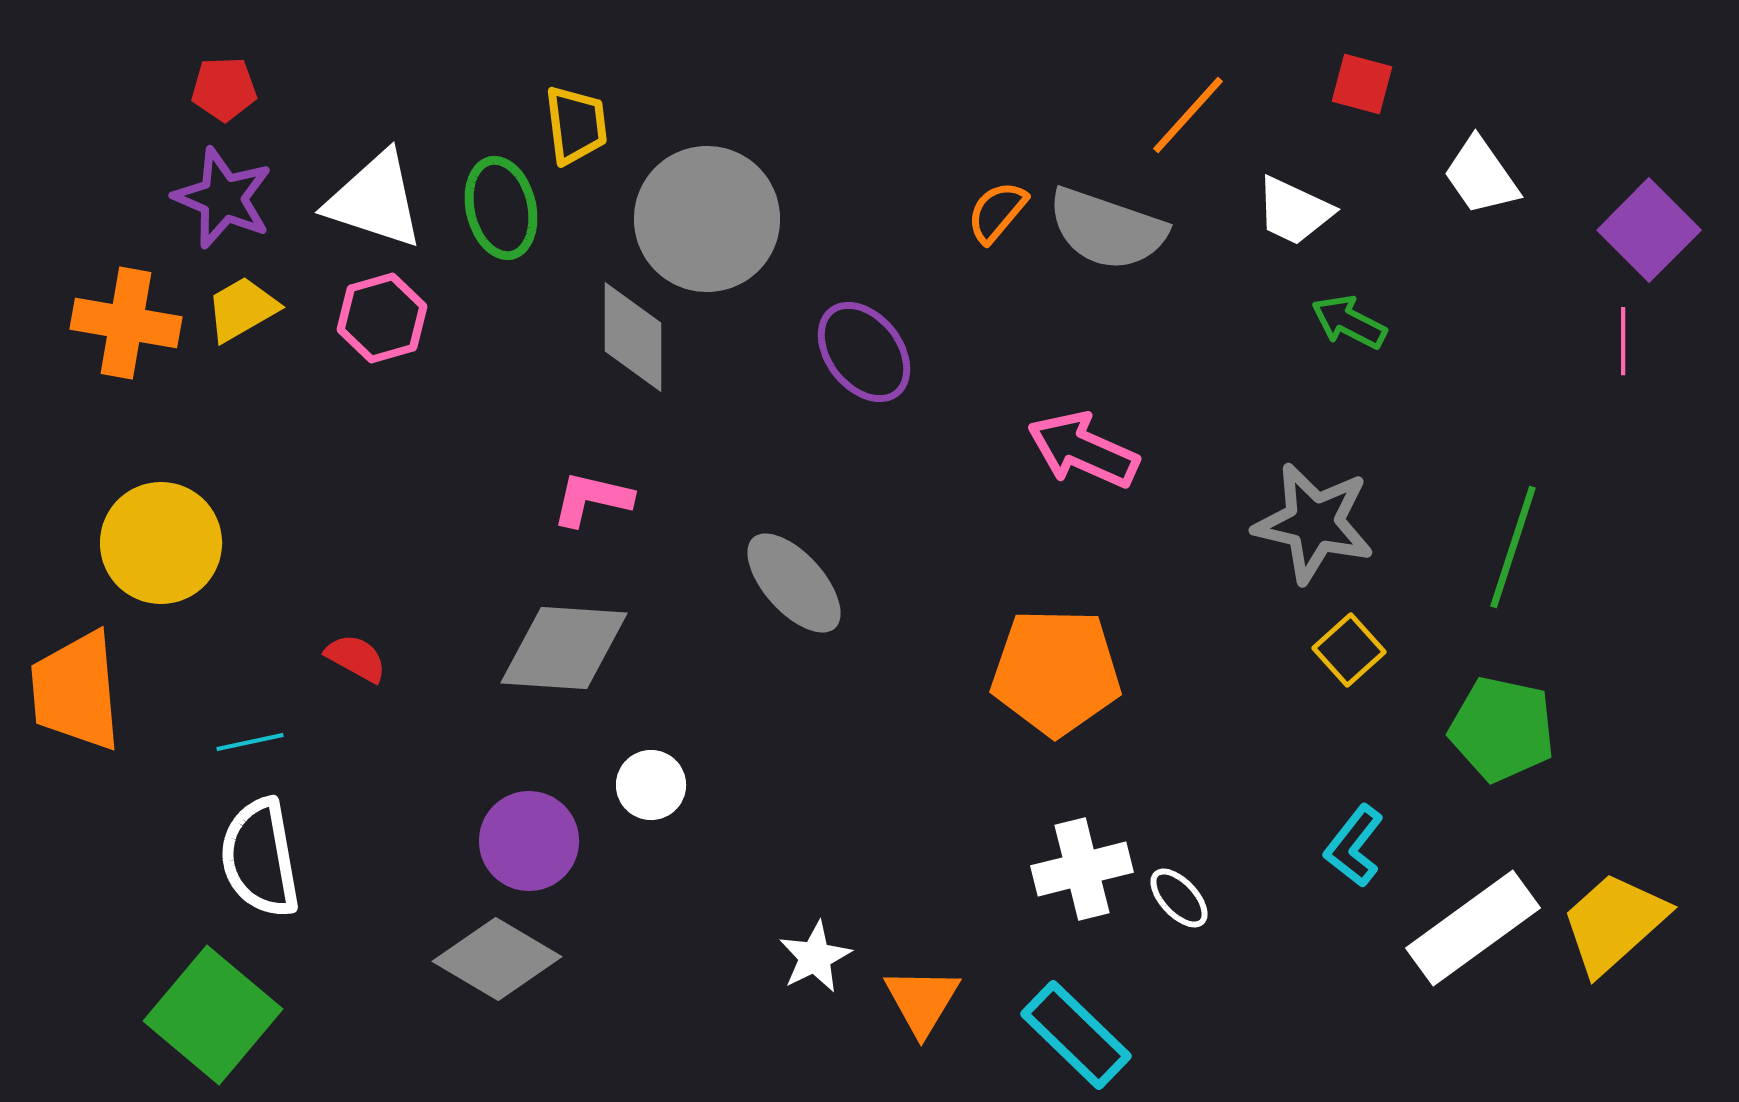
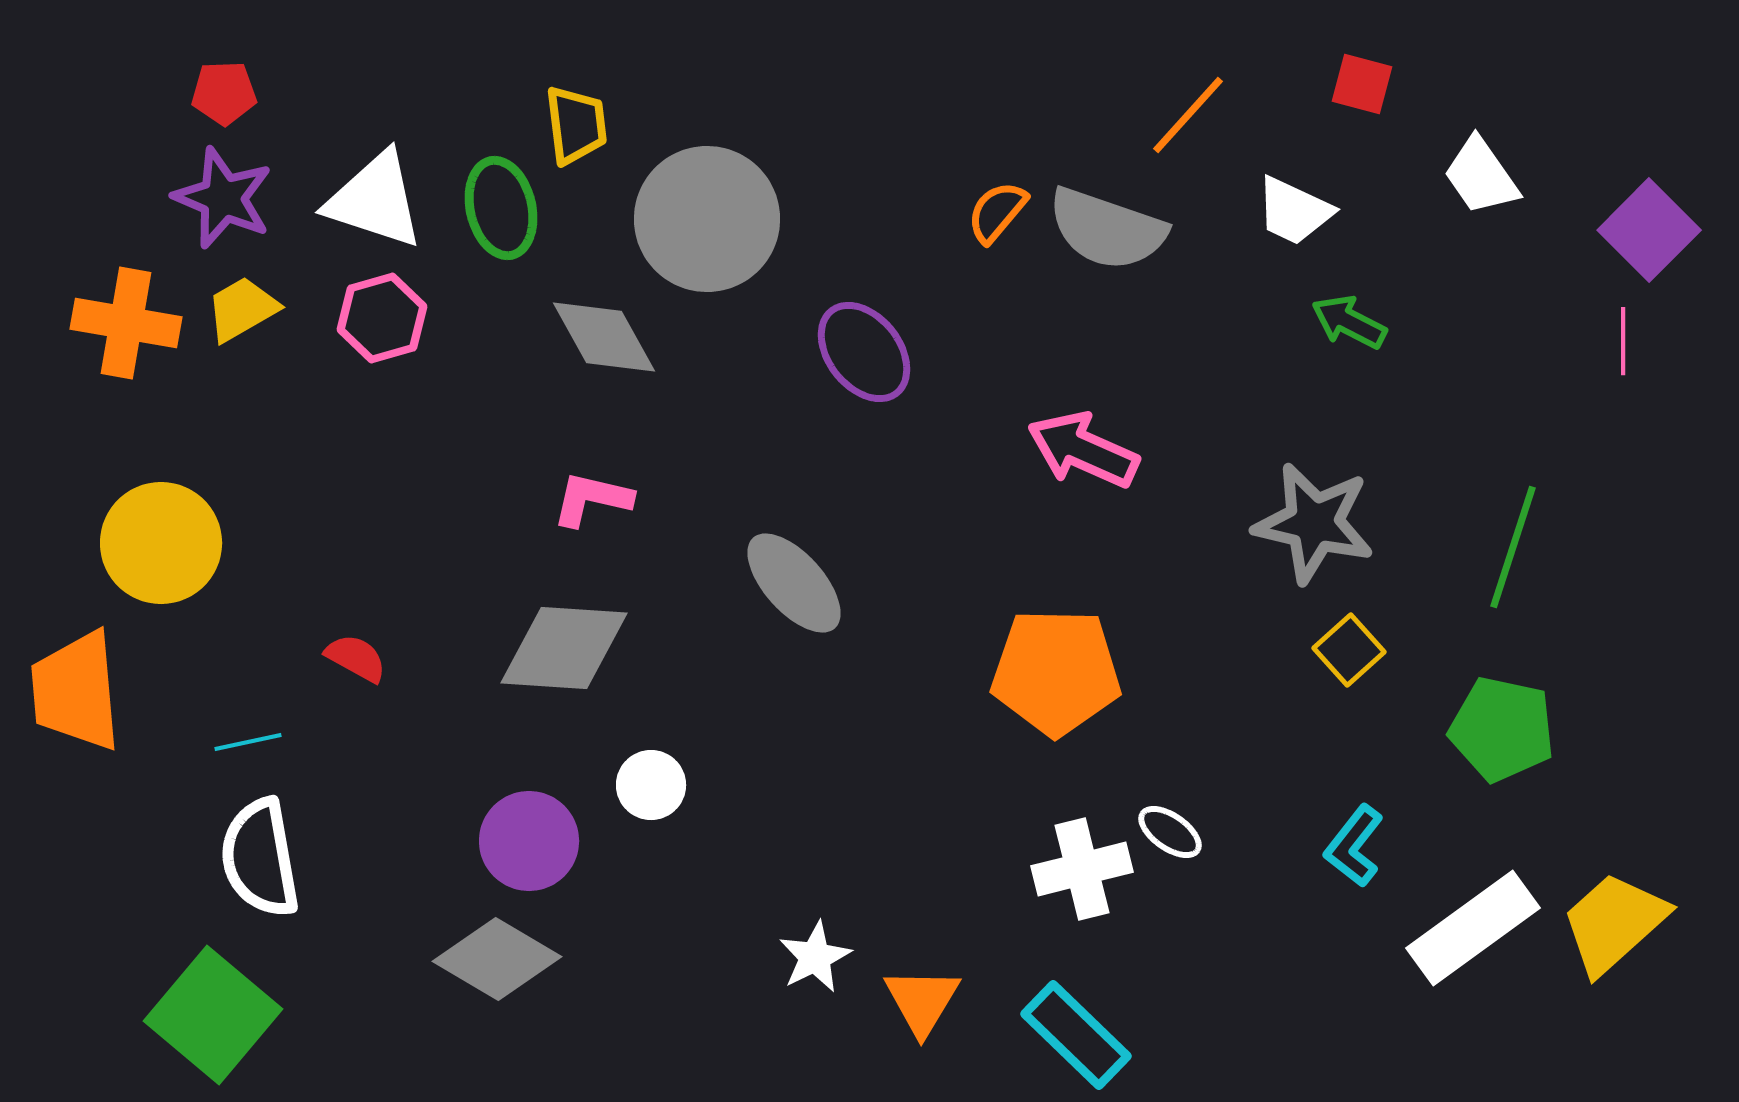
red pentagon at (224, 89): moved 4 px down
gray diamond at (633, 337): moved 29 px left; rotated 29 degrees counterclockwise
cyan line at (250, 742): moved 2 px left
white ellipse at (1179, 898): moved 9 px left, 66 px up; rotated 12 degrees counterclockwise
